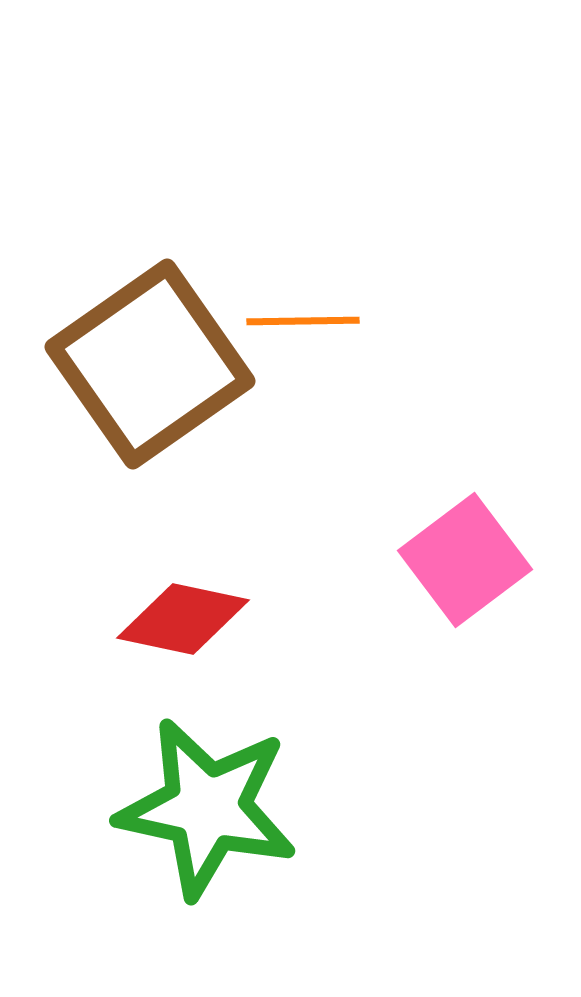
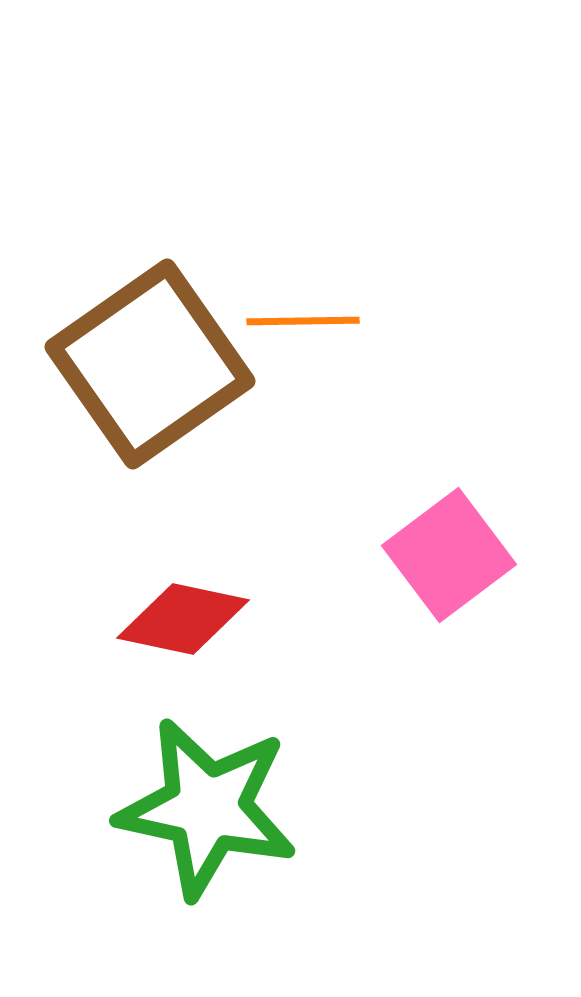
pink square: moved 16 px left, 5 px up
